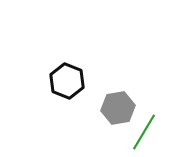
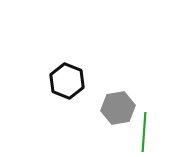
green line: rotated 27 degrees counterclockwise
